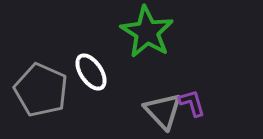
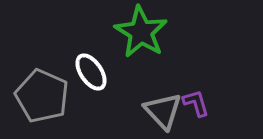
green star: moved 6 px left
gray pentagon: moved 1 px right, 6 px down
purple L-shape: moved 4 px right
